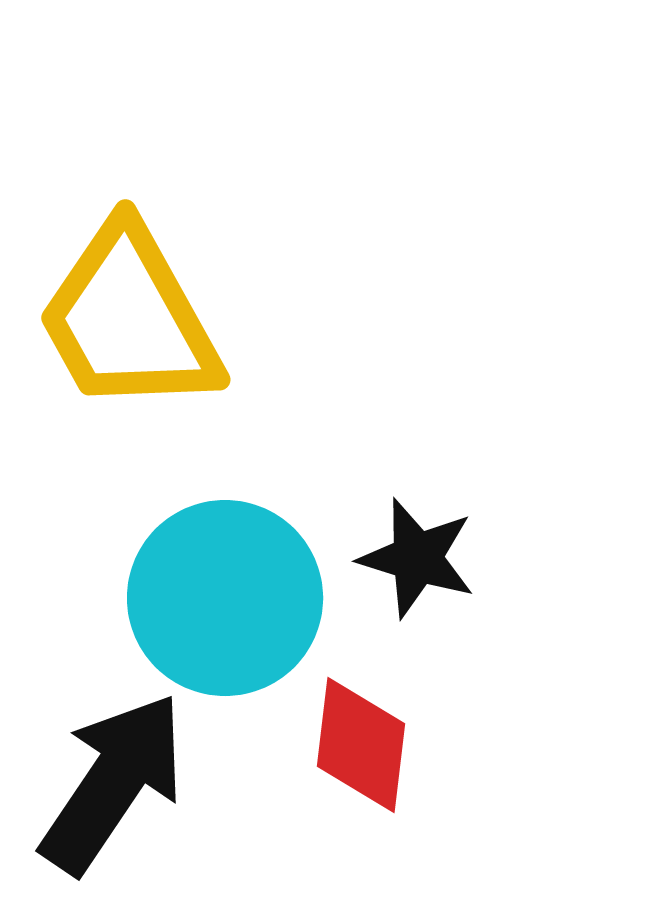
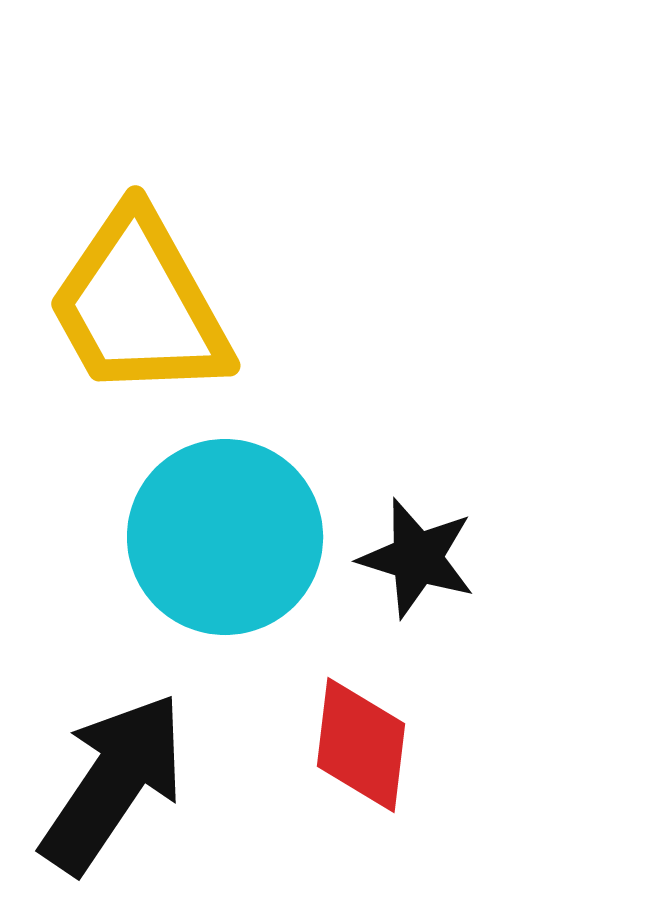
yellow trapezoid: moved 10 px right, 14 px up
cyan circle: moved 61 px up
